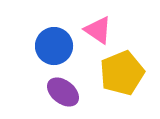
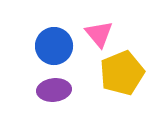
pink triangle: moved 1 px right, 4 px down; rotated 16 degrees clockwise
purple ellipse: moved 9 px left, 2 px up; rotated 44 degrees counterclockwise
